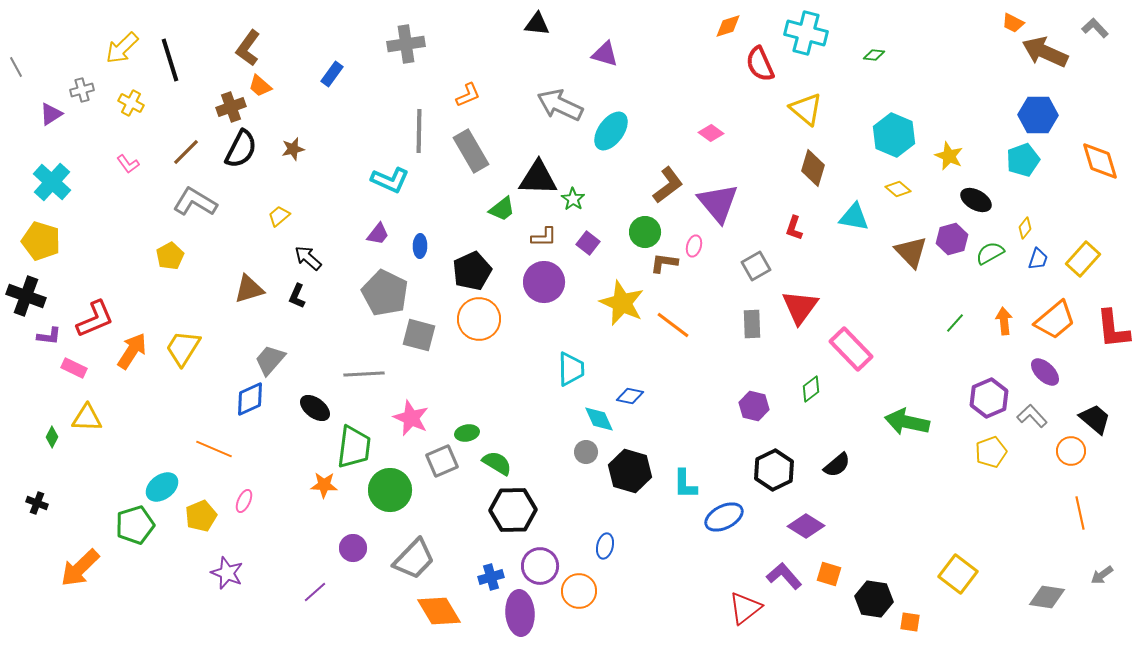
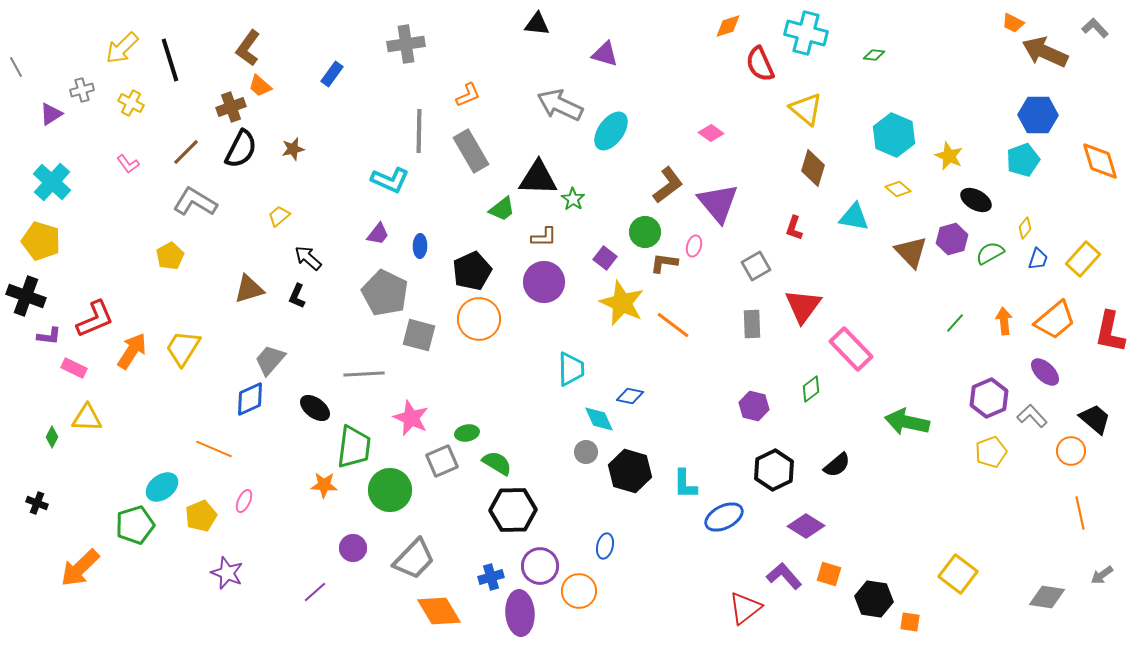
purple square at (588, 243): moved 17 px right, 15 px down
red triangle at (800, 307): moved 3 px right, 1 px up
red L-shape at (1113, 329): moved 3 px left, 3 px down; rotated 18 degrees clockwise
